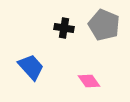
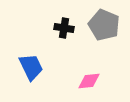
blue trapezoid: rotated 16 degrees clockwise
pink diamond: rotated 60 degrees counterclockwise
